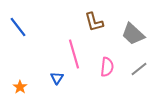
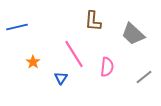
brown L-shape: moved 1 px left, 1 px up; rotated 20 degrees clockwise
blue line: moved 1 px left; rotated 65 degrees counterclockwise
pink line: rotated 16 degrees counterclockwise
gray line: moved 5 px right, 8 px down
blue triangle: moved 4 px right
orange star: moved 13 px right, 25 px up
